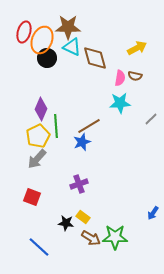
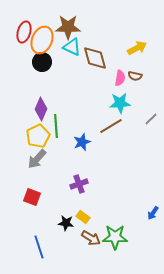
black circle: moved 5 px left, 4 px down
brown line: moved 22 px right
blue line: rotated 30 degrees clockwise
